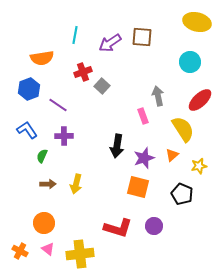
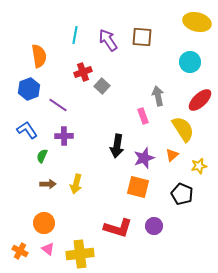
purple arrow: moved 2 px left, 3 px up; rotated 90 degrees clockwise
orange semicircle: moved 3 px left, 2 px up; rotated 90 degrees counterclockwise
